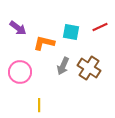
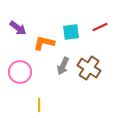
cyan square: rotated 18 degrees counterclockwise
